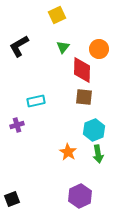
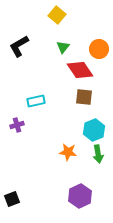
yellow square: rotated 24 degrees counterclockwise
red diamond: moved 2 px left; rotated 36 degrees counterclockwise
orange star: rotated 24 degrees counterclockwise
